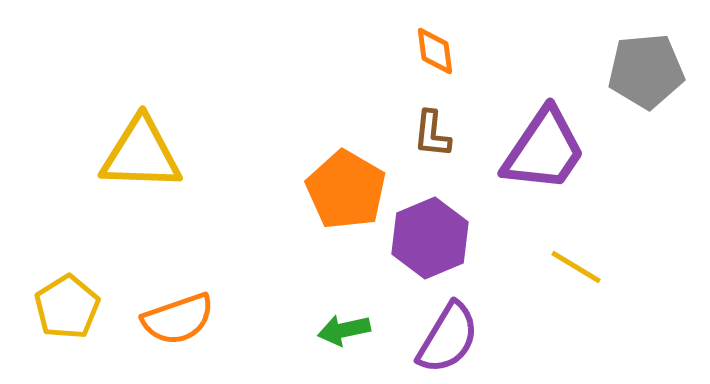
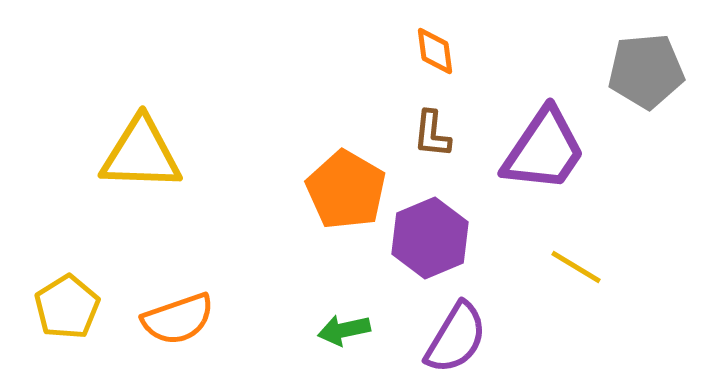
purple semicircle: moved 8 px right
